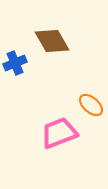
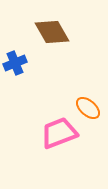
brown diamond: moved 9 px up
orange ellipse: moved 3 px left, 3 px down
